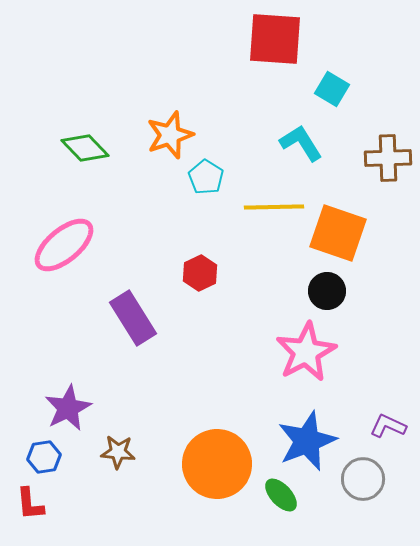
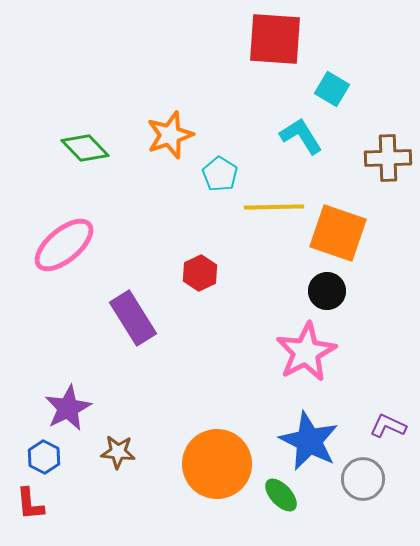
cyan L-shape: moved 7 px up
cyan pentagon: moved 14 px right, 3 px up
blue star: moved 2 px right; rotated 24 degrees counterclockwise
blue hexagon: rotated 24 degrees counterclockwise
